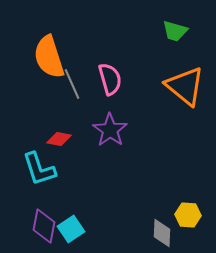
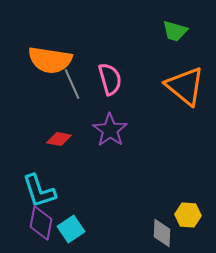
orange semicircle: moved 1 px right, 3 px down; rotated 63 degrees counterclockwise
cyan L-shape: moved 22 px down
purple diamond: moved 3 px left, 3 px up
